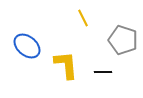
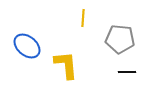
yellow line: rotated 30 degrees clockwise
gray pentagon: moved 3 px left, 1 px up; rotated 12 degrees counterclockwise
black line: moved 24 px right
